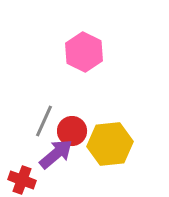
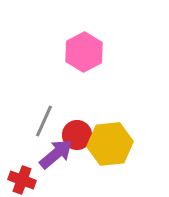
pink hexagon: rotated 6 degrees clockwise
red circle: moved 5 px right, 4 px down
